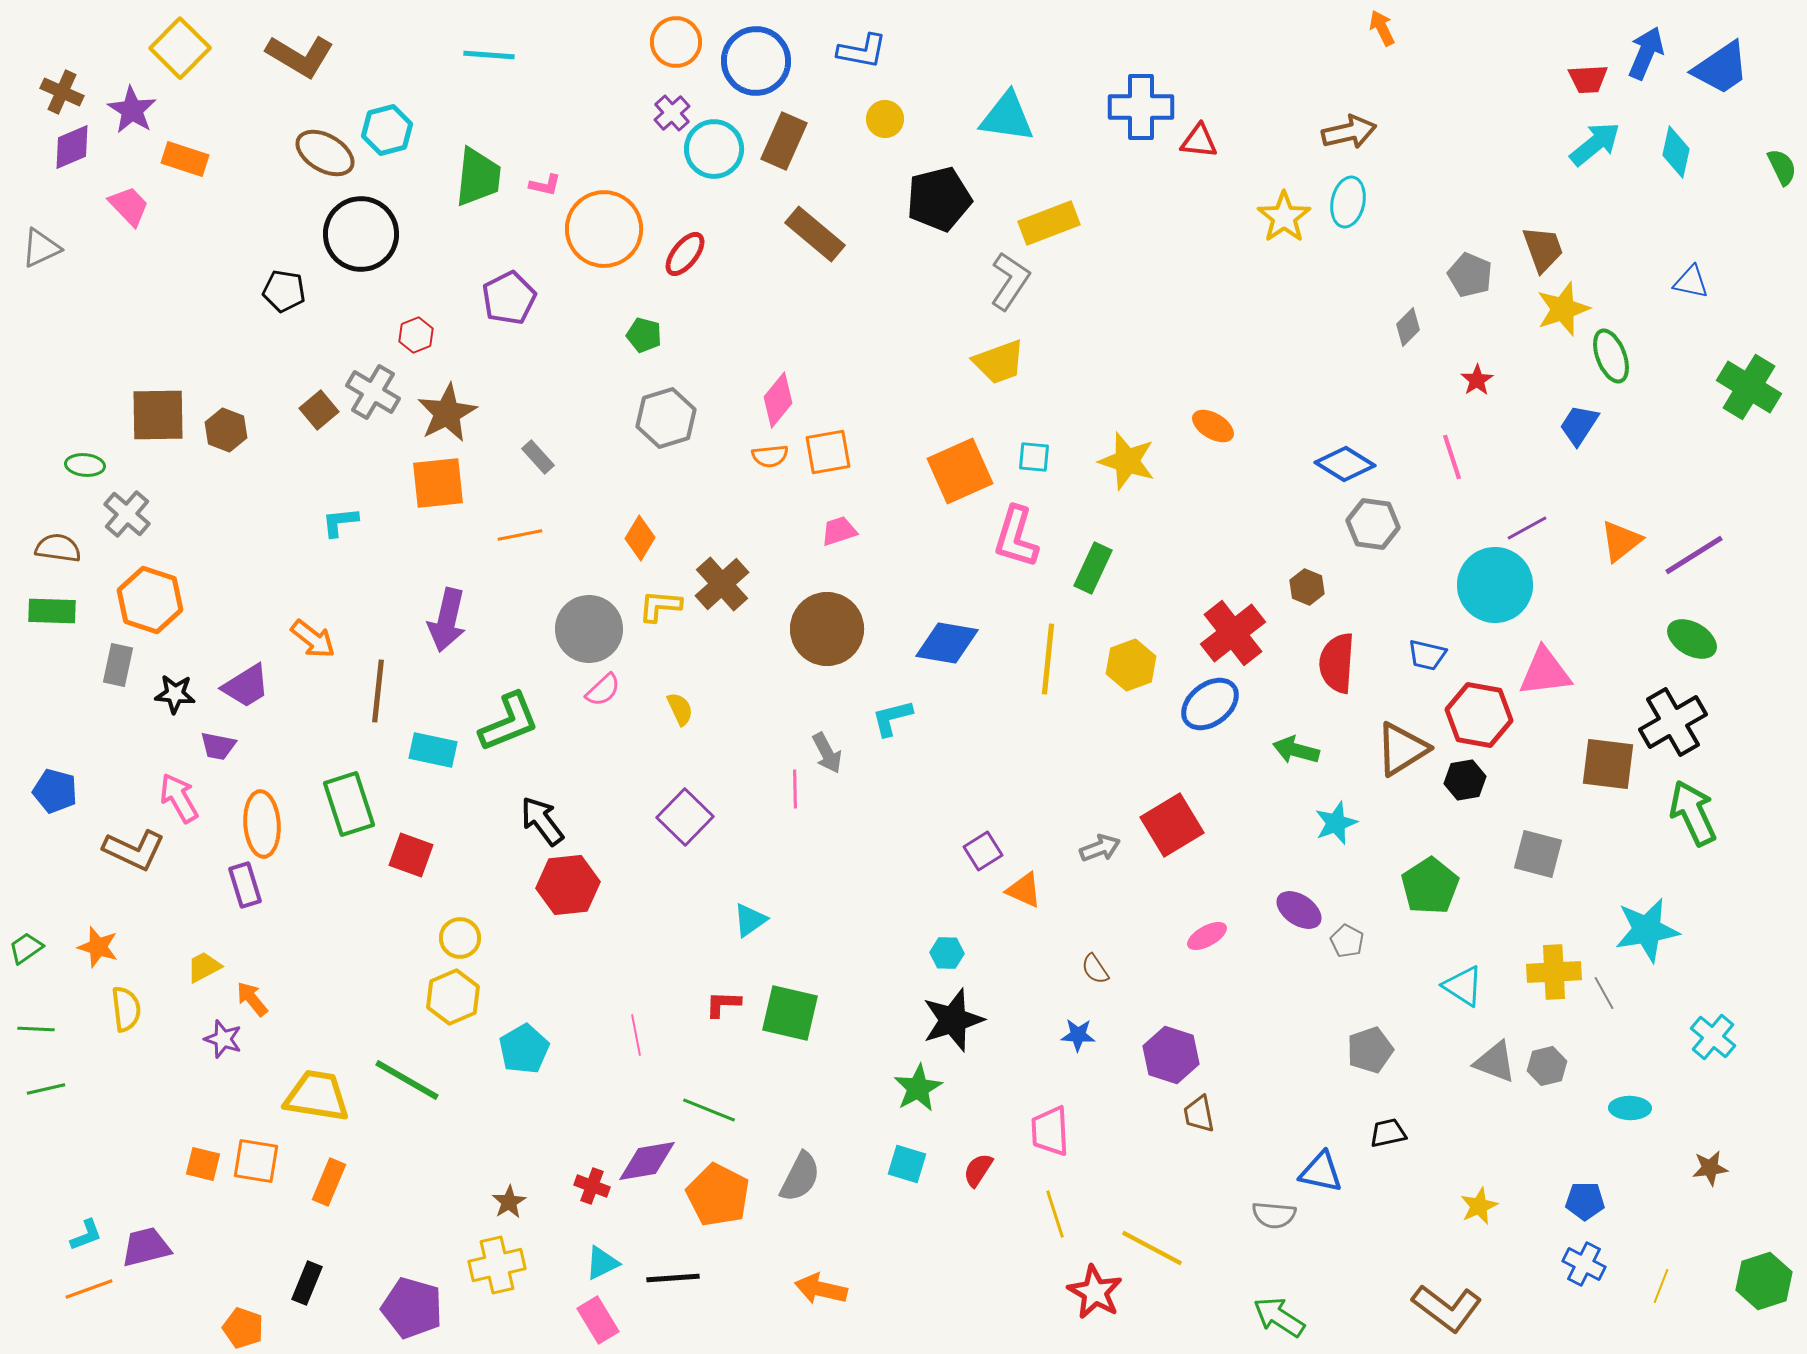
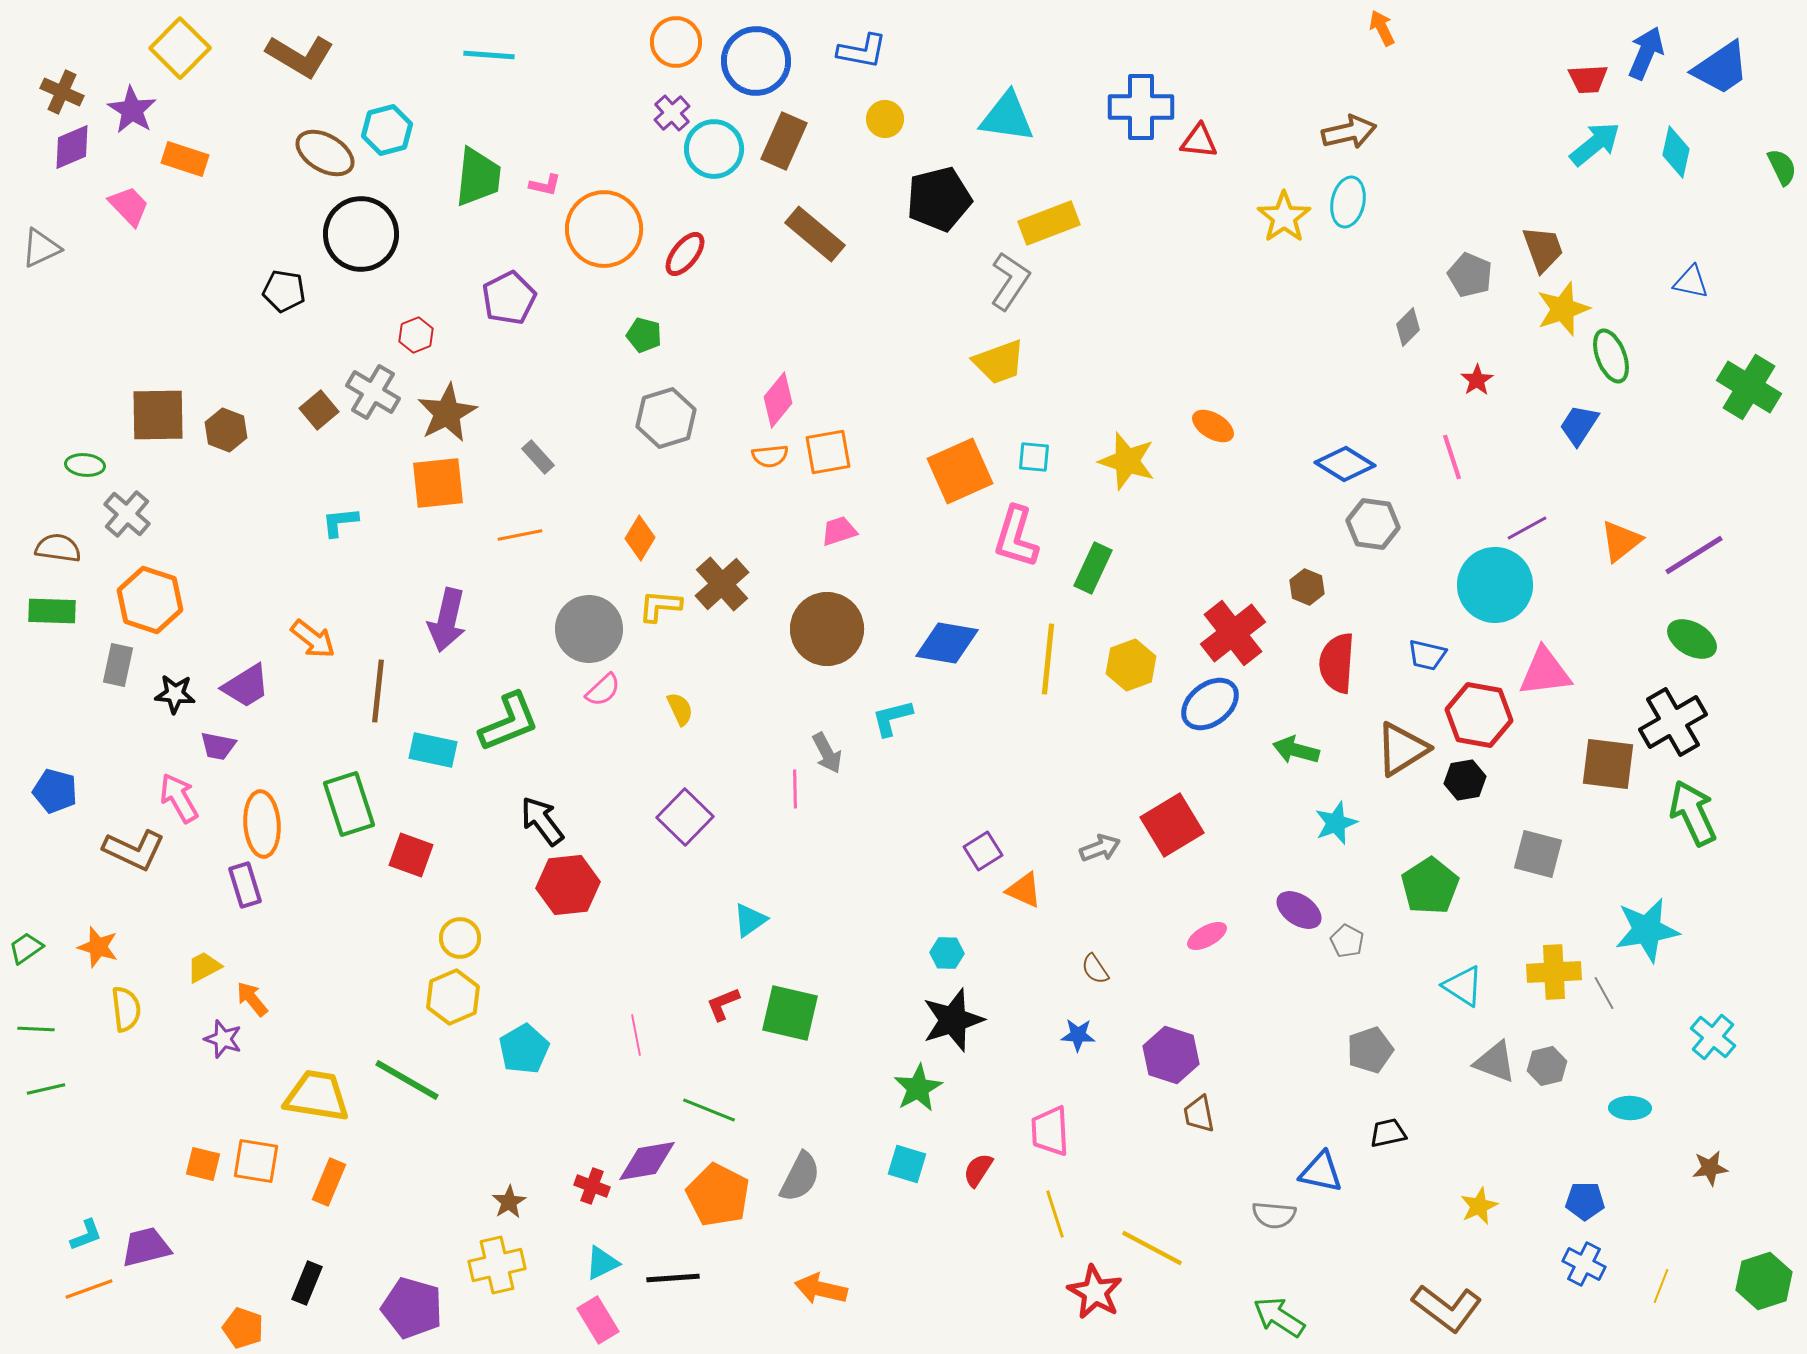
red L-shape at (723, 1004): rotated 24 degrees counterclockwise
